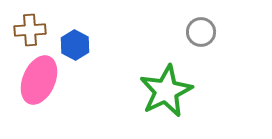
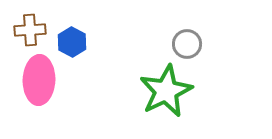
gray circle: moved 14 px left, 12 px down
blue hexagon: moved 3 px left, 3 px up
pink ellipse: rotated 21 degrees counterclockwise
